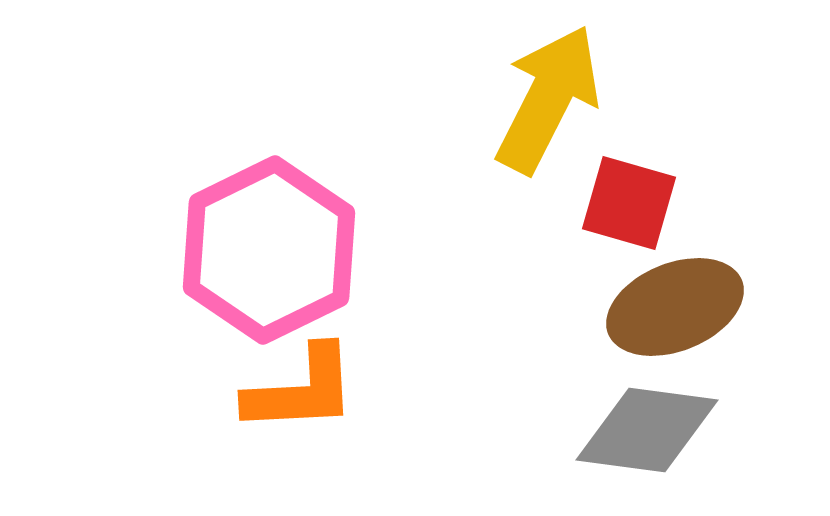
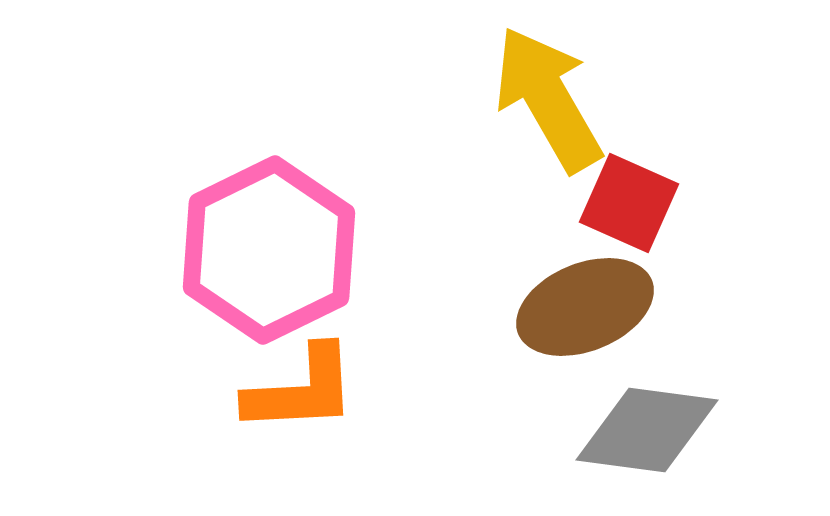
yellow arrow: rotated 57 degrees counterclockwise
red square: rotated 8 degrees clockwise
brown ellipse: moved 90 px left
